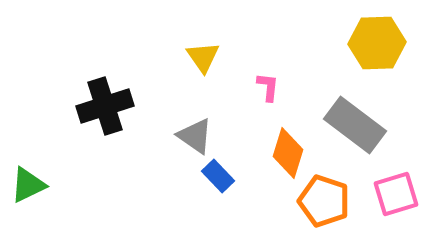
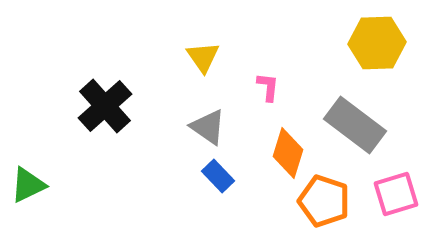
black cross: rotated 24 degrees counterclockwise
gray triangle: moved 13 px right, 9 px up
